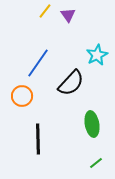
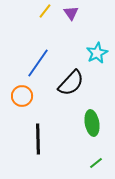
purple triangle: moved 3 px right, 2 px up
cyan star: moved 2 px up
green ellipse: moved 1 px up
